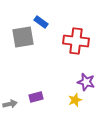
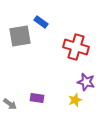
gray square: moved 3 px left, 1 px up
red cross: moved 6 px down; rotated 10 degrees clockwise
purple rectangle: moved 1 px right, 1 px down; rotated 24 degrees clockwise
gray arrow: rotated 48 degrees clockwise
